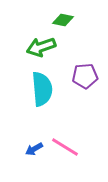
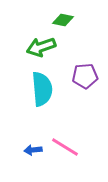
blue arrow: moved 1 px left, 1 px down; rotated 24 degrees clockwise
